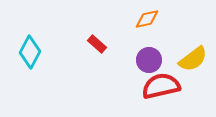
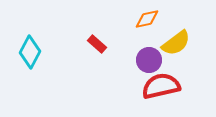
yellow semicircle: moved 17 px left, 16 px up
